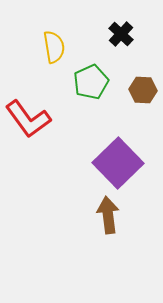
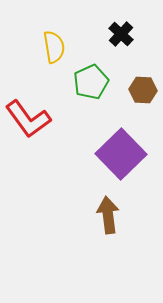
purple square: moved 3 px right, 9 px up
